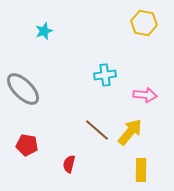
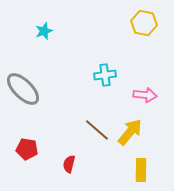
red pentagon: moved 4 px down
